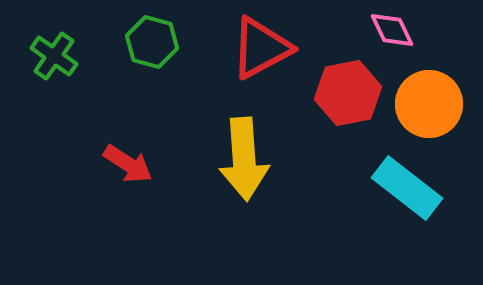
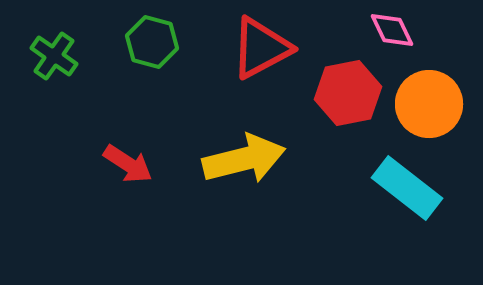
yellow arrow: rotated 100 degrees counterclockwise
